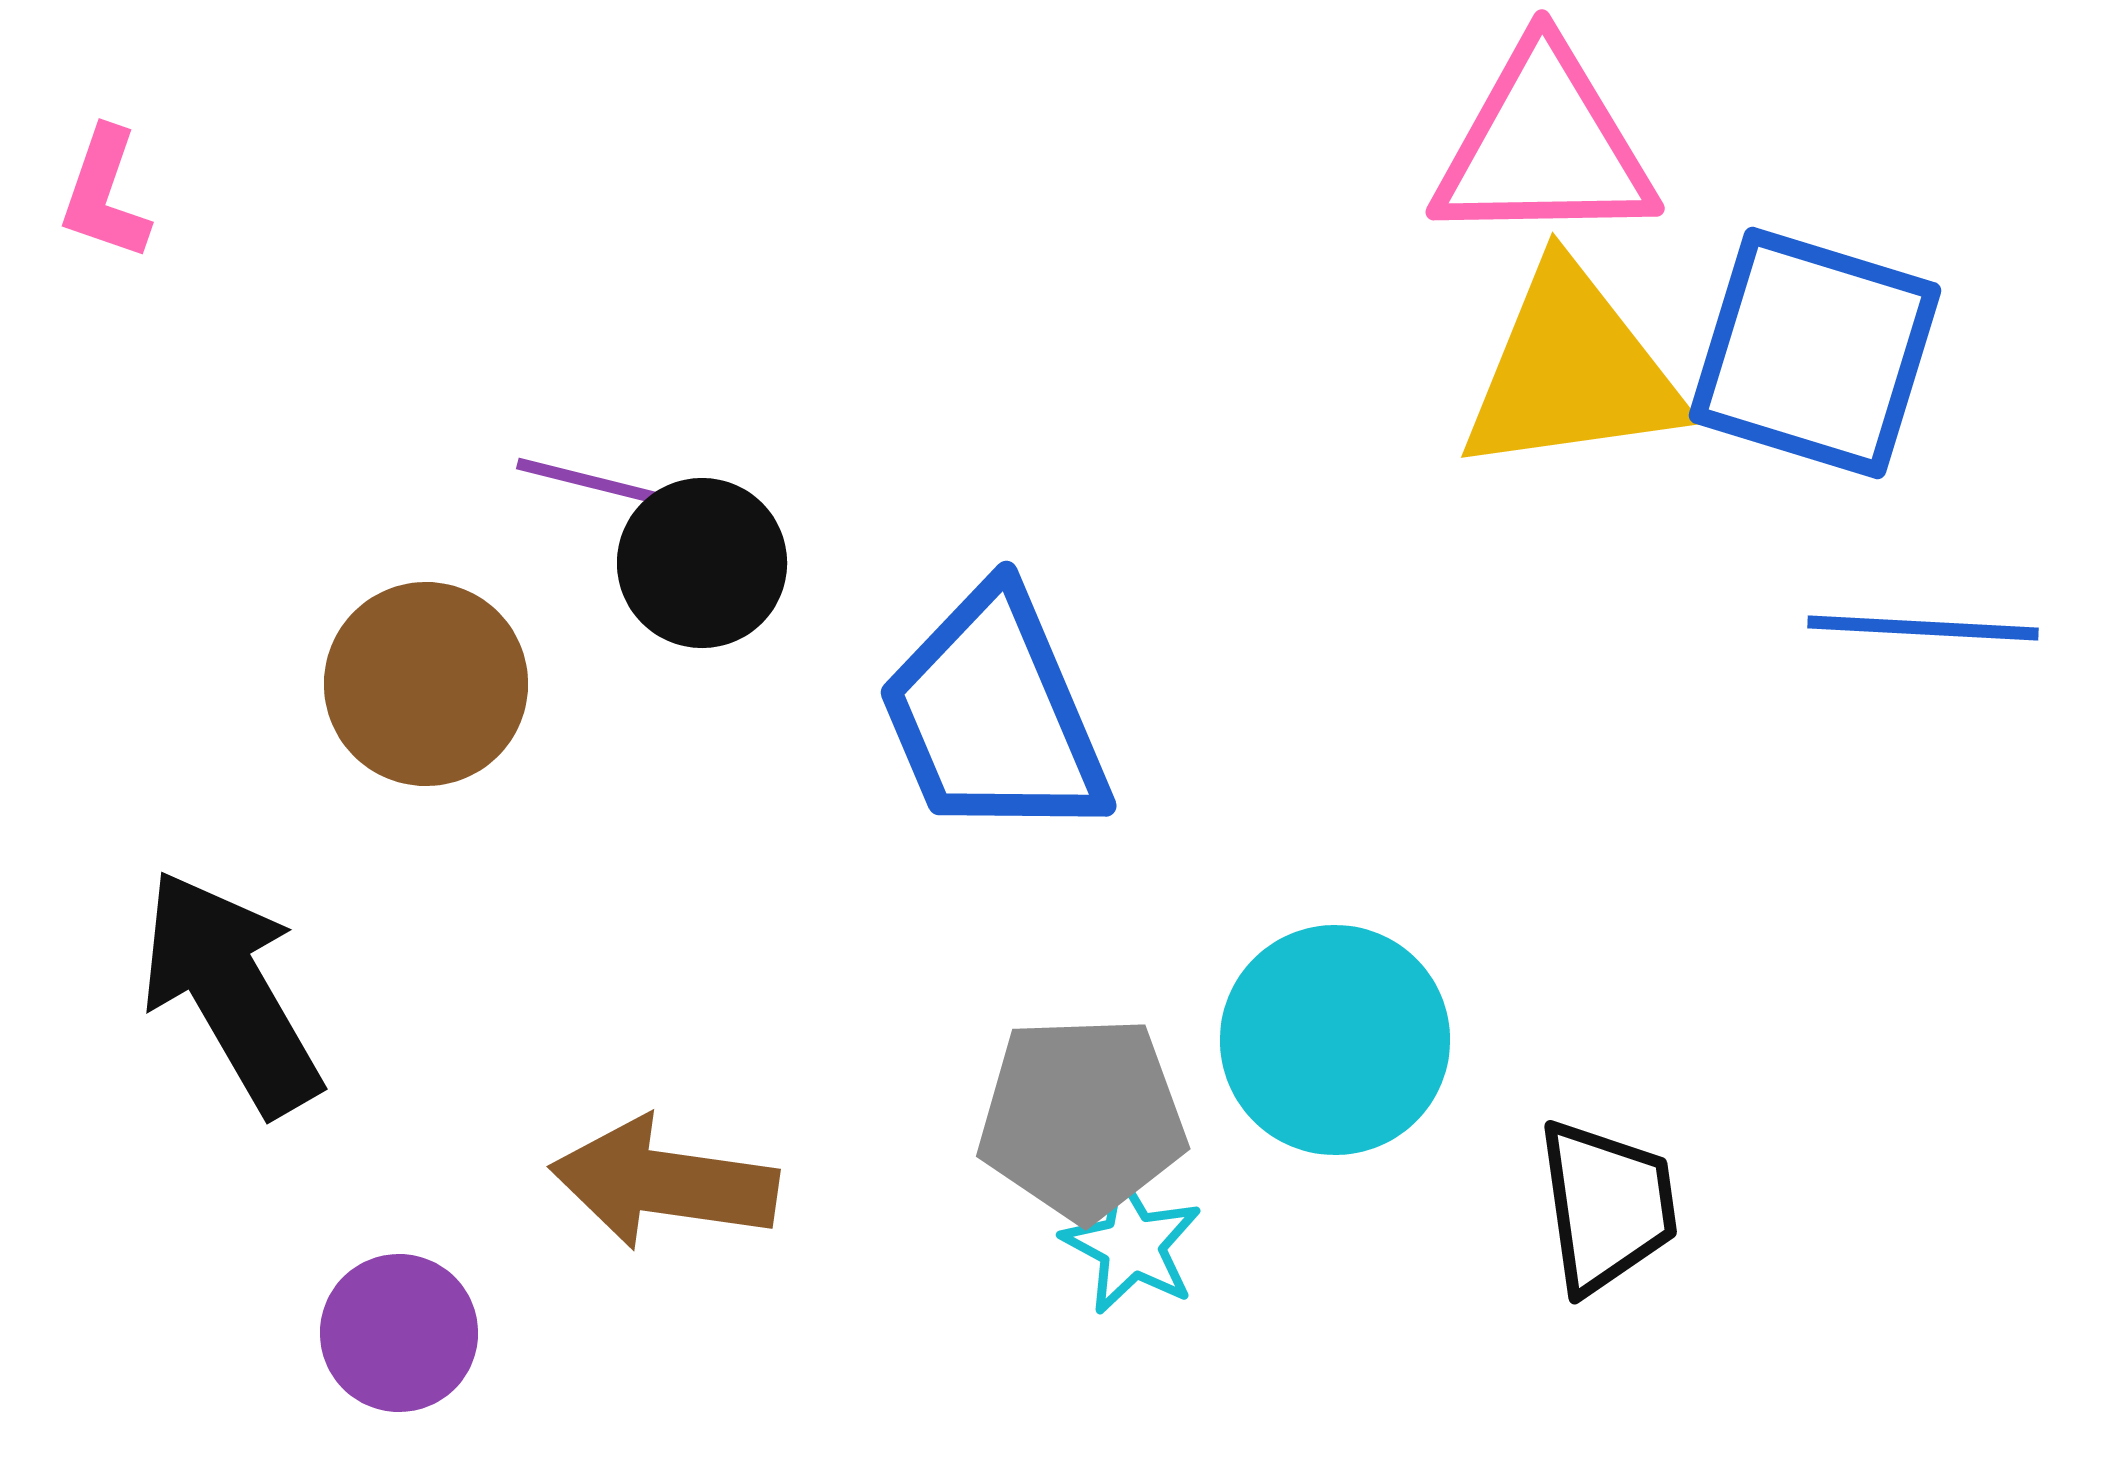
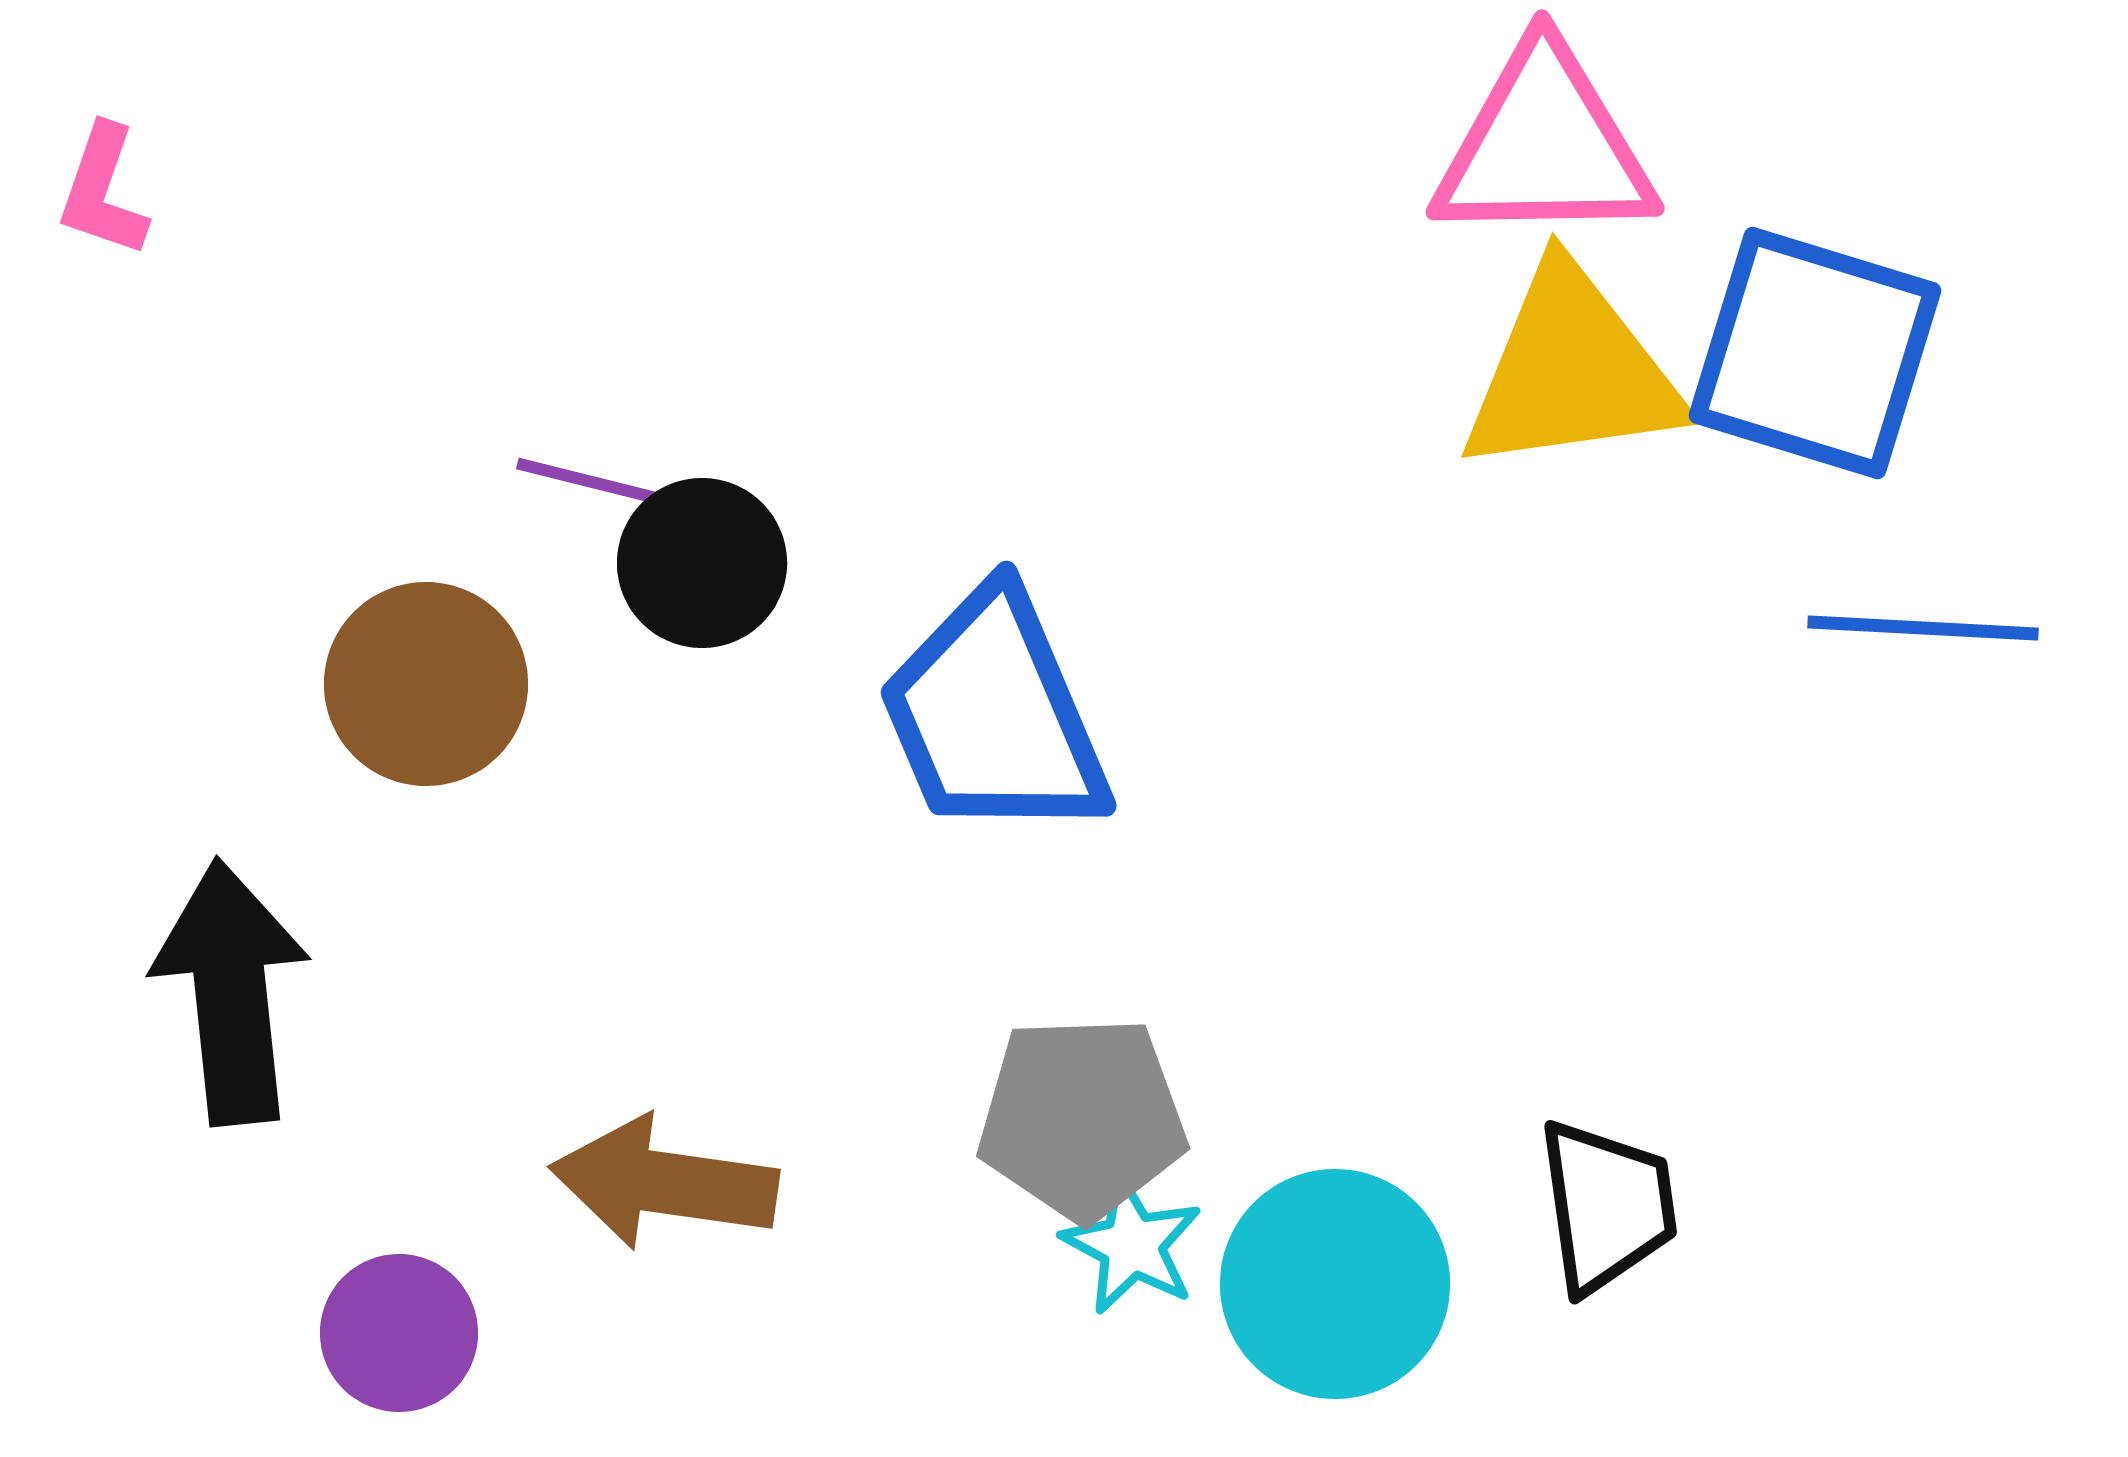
pink L-shape: moved 2 px left, 3 px up
black arrow: rotated 24 degrees clockwise
cyan circle: moved 244 px down
